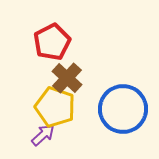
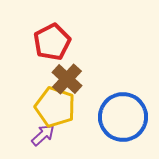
brown cross: moved 1 px down
blue circle: moved 8 px down
